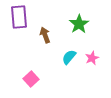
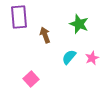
green star: rotated 18 degrees counterclockwise
